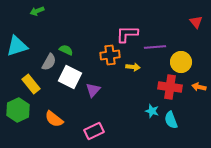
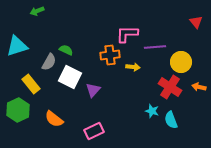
red cross: rotated 25 degrees clockwise
